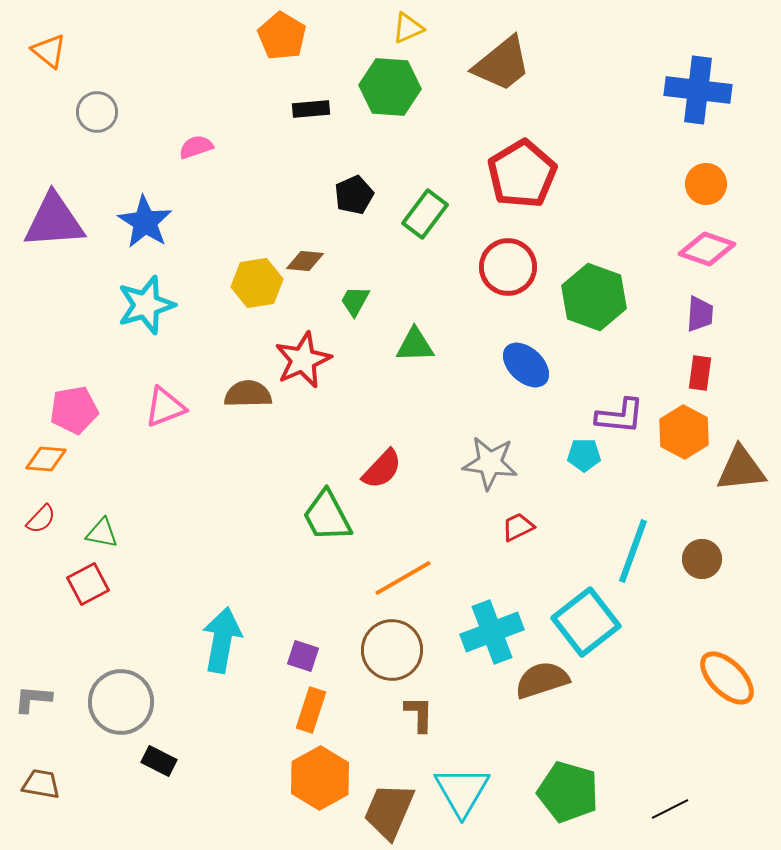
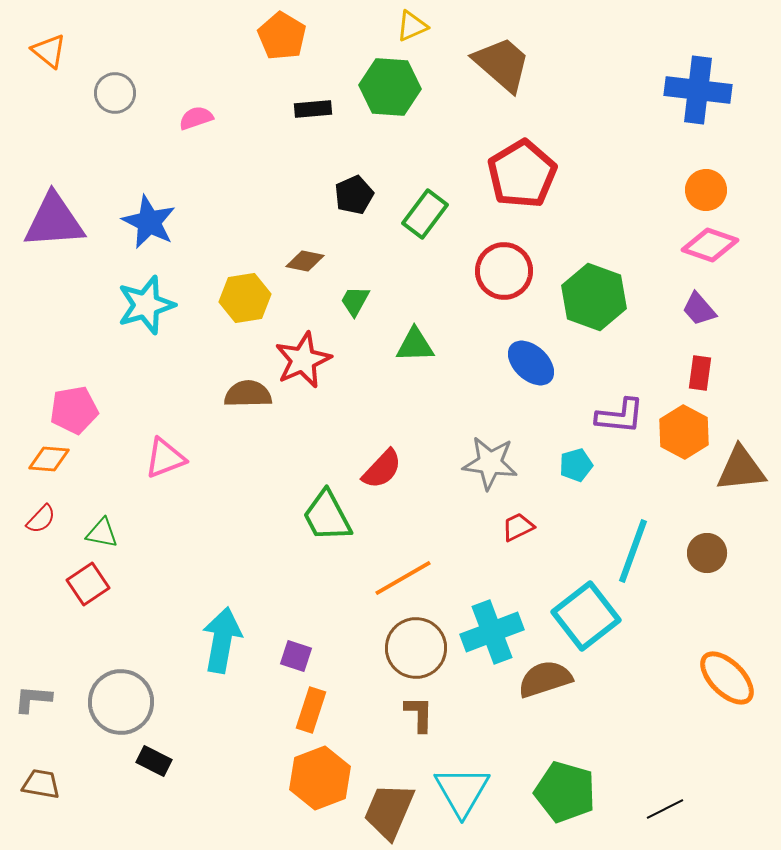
yellow triangle at (408, 28): moved 4 px right, 2 px up
brown trapezoid at (502, 64): rotated 100 degrees counterclockwise
black rectangle at (311, 109): moved 2 px right
gray circle at (97, 112): moved 18 px right, 19 px up
pink semicircle at (196, 147): moved 29 px up
orange circle at (706, 184): moved 6 px down
blue star at (145, 222): moved 4 px right; rotated 6 degrees counterclockwise
pink diamond at (707, 249): moved 3 px right, 4 px up
brown diamond at (305, 261): rotated 6 degrees clockwise
red circle at (508, 267): moved 4 px left, 4 px down
yellow hexagon at (257, 283): moved 12 px left, 15 px down
purple trapezoid at (700, 314): moved 1 px left, 5 px up; rotated 135 degrees clockwise
blue ellipse at (526, 365): moved 5 px right, 2 px up
pink triangle at (165, 407): moved 51 px down
cyan pentagon at (584, 455): moved 8 px left, 10 px down; rotated 16 degrees counterclockwise
orange diamond at (46, 459): moved 3 px right
brown circle at (702, 559): moved 5 px right, 6 px up
red square at (88, 584): rotated 6 degrees counterclockwise
cyan square at (586, 622): moved 6 px up
brown circle at (392, 650): moved 24 px right, 2 px up
purple square at (303, 656): moved 7 px left
brown semicircle at (542, 680): moved 3 px right, 1 px up
black rectangle at (159, 761): moved 5 px left
orange hexagon at (320, 778): rotated 8 degrees clockwise
green pentagon at (568, 792): moved 3 px left
black line at (670, 809): moved 5 px left
